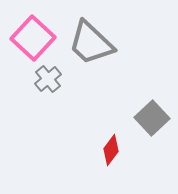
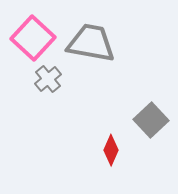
gray trapezoid: rotated 147 degrees clockwise
gray square: moved 1 px left, 2 px down
red diamond: rotated 12 degrees counterclockwise
